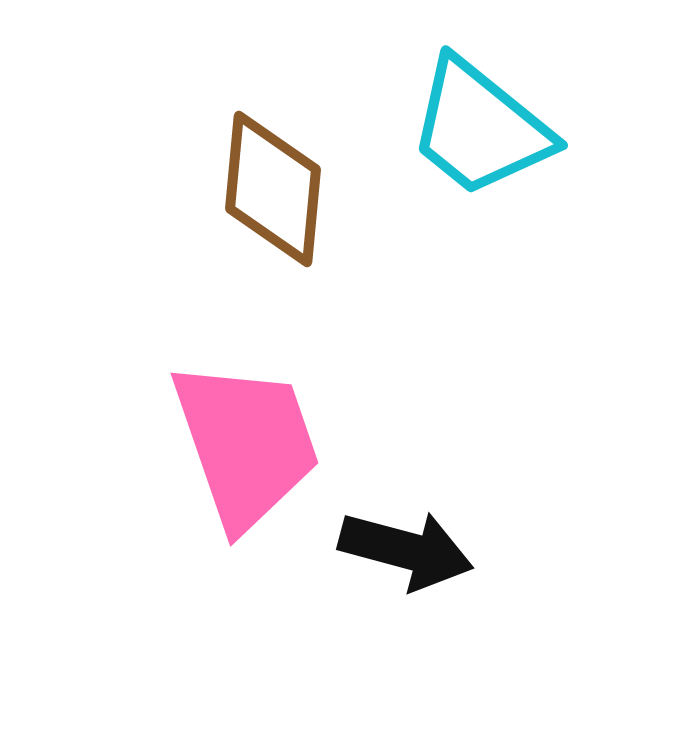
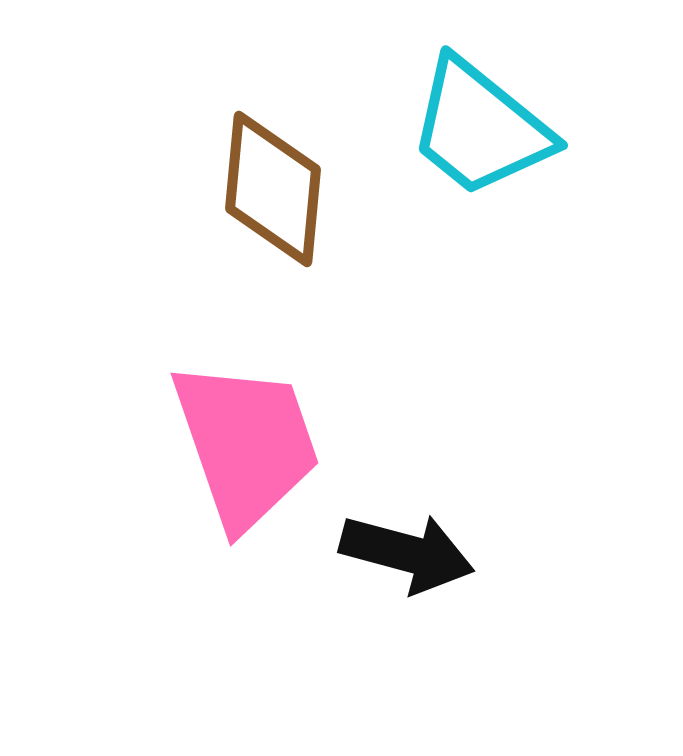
black arrow: moved 1 px right, 3 px down
